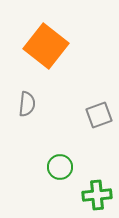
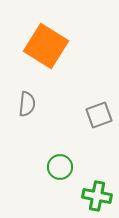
orange square: rotated 6 degrees counterclockwise
green cross: moved 1 px down; rotated 16 degrees clockwise
